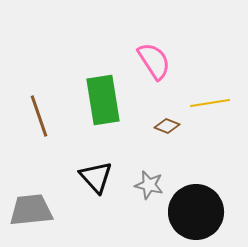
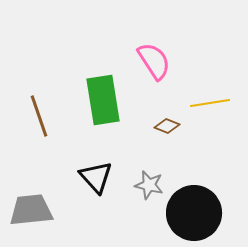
black circle: moved 2 px left, 1 px down
